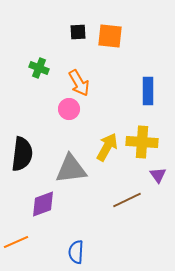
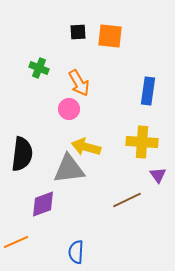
blue rectangle: rotated 8 degrees clockwise
yellow arrow: moved 21 px left; rotated 104 degrees counterclockwise
gray triangle: moved 2 px left
